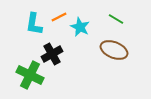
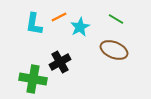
cyan star: rotated 18 degrees clockwise
black cross: moved 8 px right, 8 px down
green cross: moved 3 px right, 4 px down; rotated 16 degrees counterclockwise
